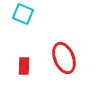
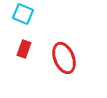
red rectangle: moved 17 px up; rotated 18 degrees clockwise
